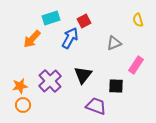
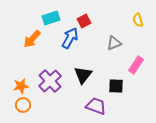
orange star: moved 1 px right
